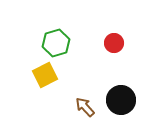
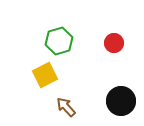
green hexagon: moved 3 px right, 2 px up
black circle: moved 1 px down
brown arrow: moved 19 px left
